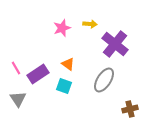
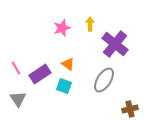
yellow arrow: rotated 96 degrees counterclockwise
purple rectangle: moved 2 px right
